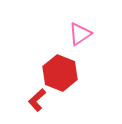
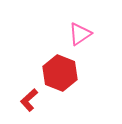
red L-shape: moved 8 px left
